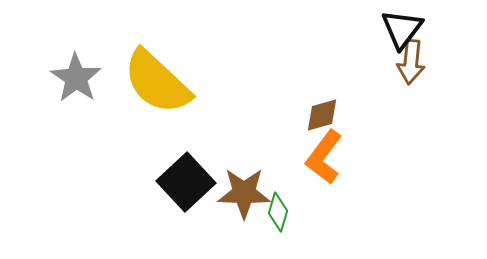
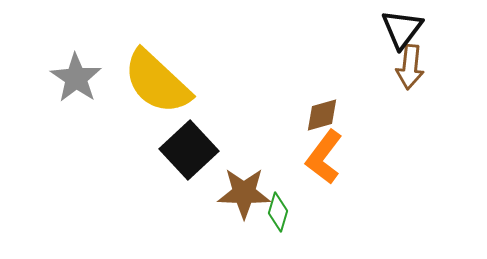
brown arrow: moved 1 px left, 5 px down
black square: moved 3 px right, 32 px up
